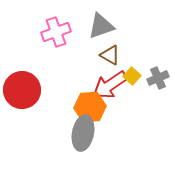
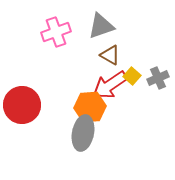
red circle: moved 15 px down
